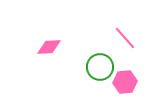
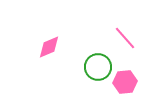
pink diamond: rotated 20 degrees counterclockwise
green circle: moved 2 px left
